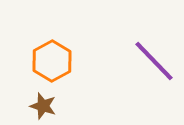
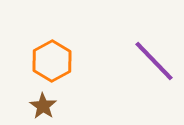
brown star: rotated 16 degrees clockwise
